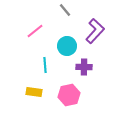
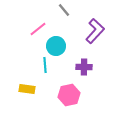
gray line: moved 1 px left
pink line: moved 3 px right, 2 px up
cyan circle: moved 11 px left
yellow rectangle: moved 7 px left, 3 px up
